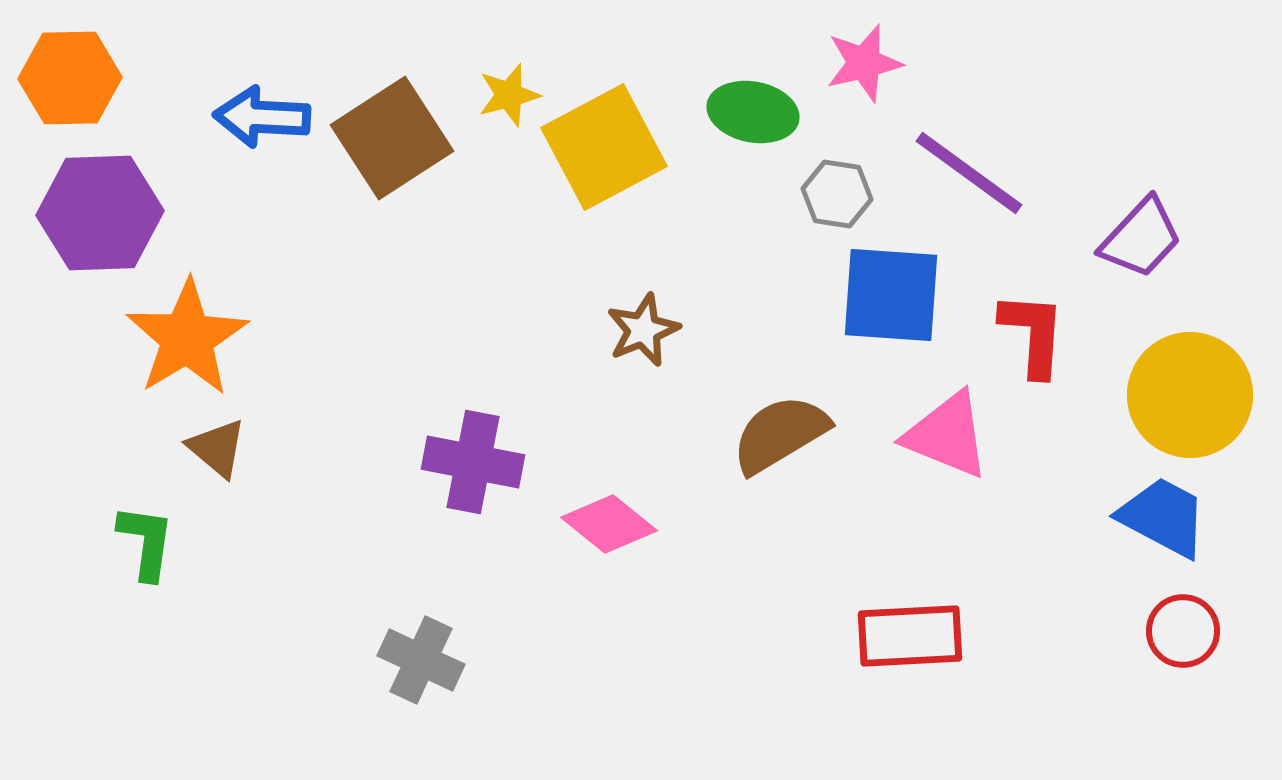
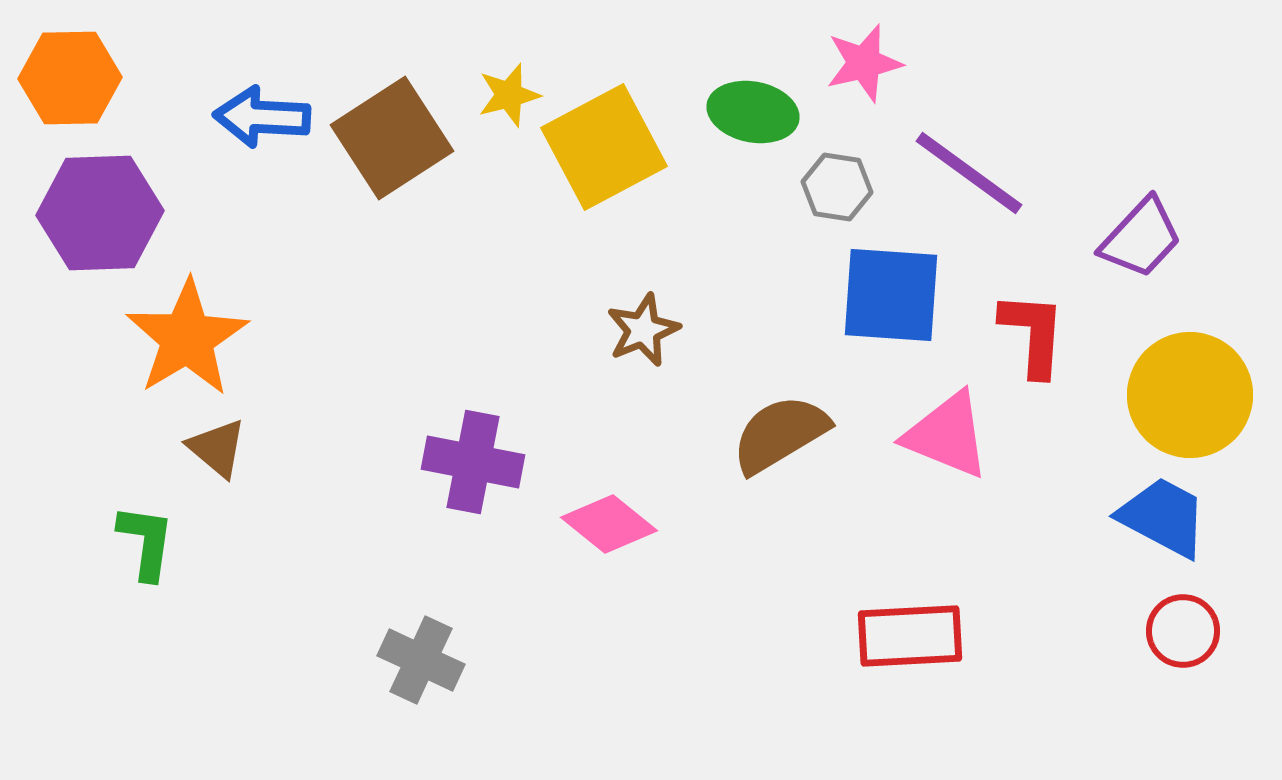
gray hexagon: moved 7 px up
